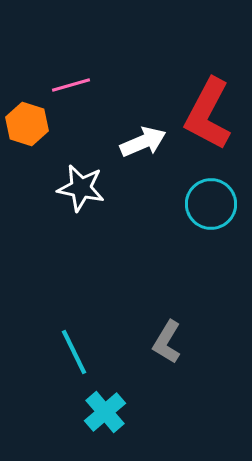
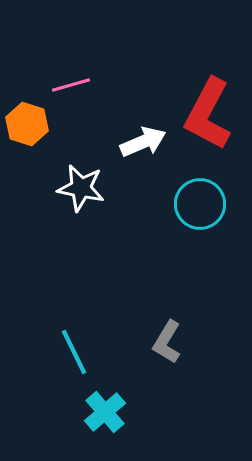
cyan circle: moved 11 px left
